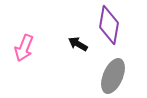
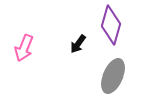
purple diamond: moved 2 px right; rotated 6 degrees clockwise
black arrow: rotated 84 degrees counterclockwise
